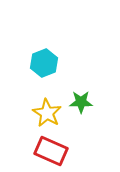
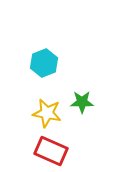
green star: moved 1 px right
yellow star: rotated 20 degrees counterclockwise
